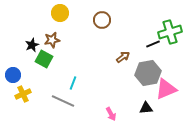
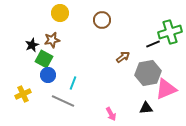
blue circle: moved 35 px right
